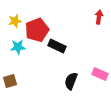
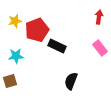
cyan star: moved 2 px left, 9 px down
pink rectangle: moved 26 px up; rotated 28 degrees clockwise
